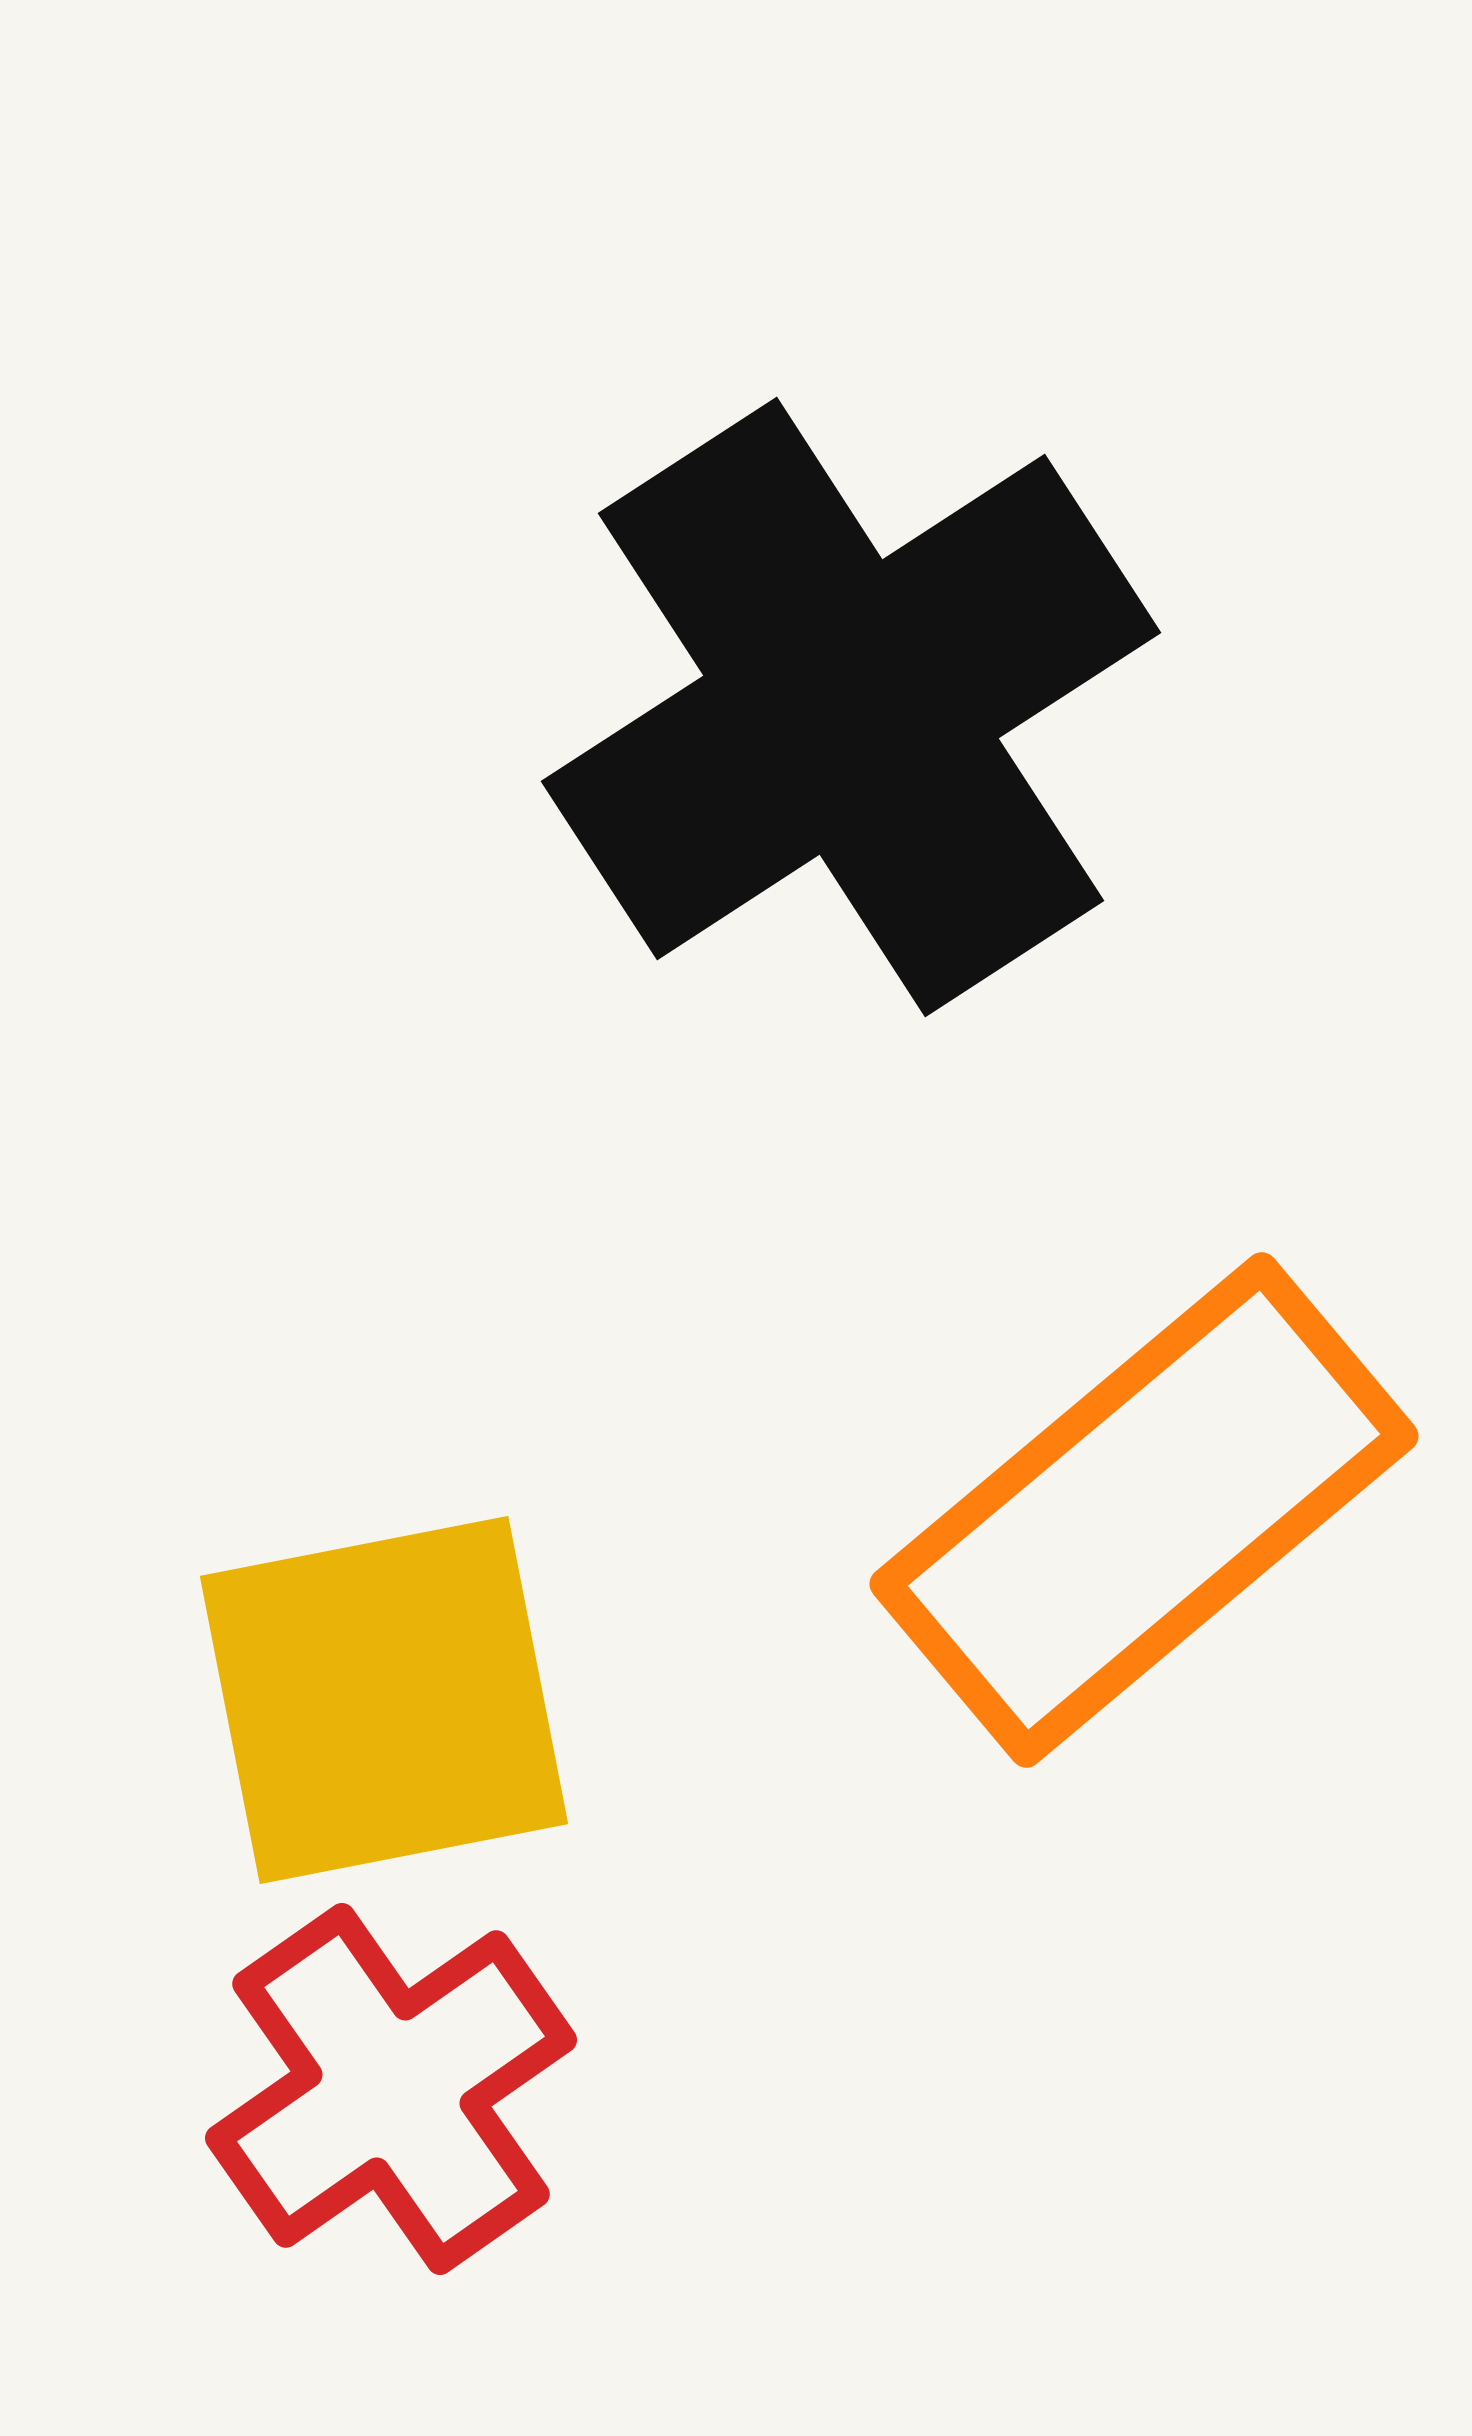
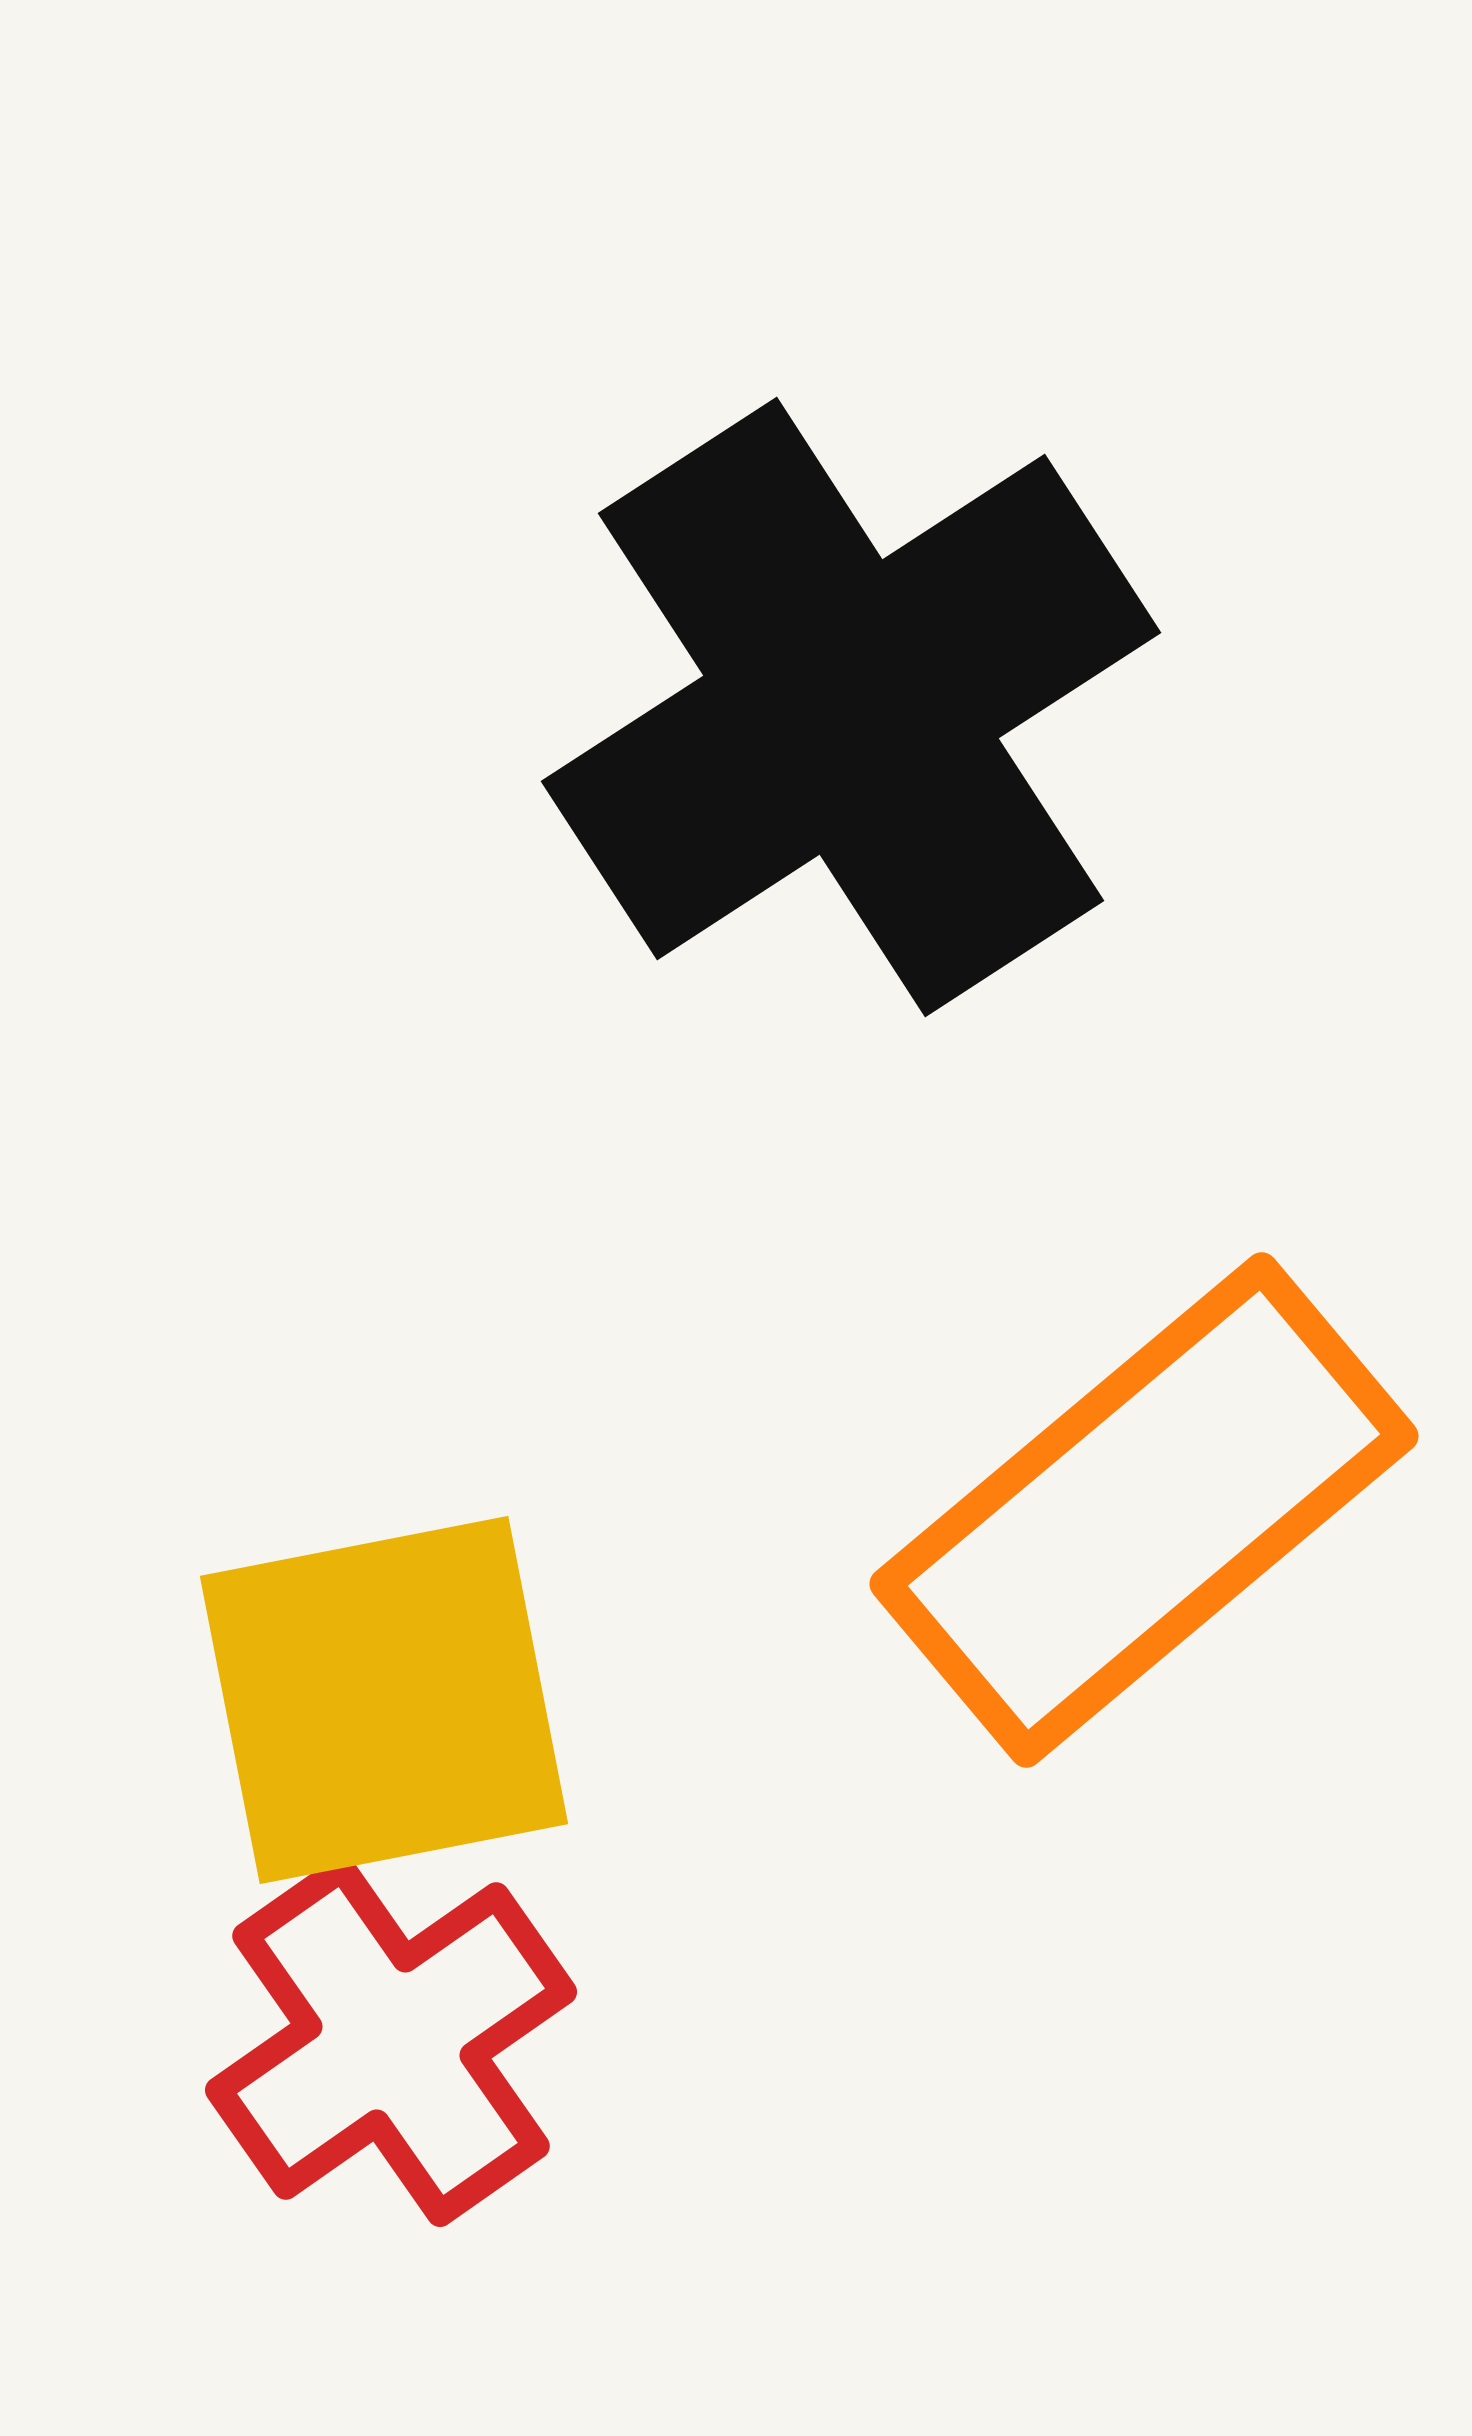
red cross: moved 48 px up
